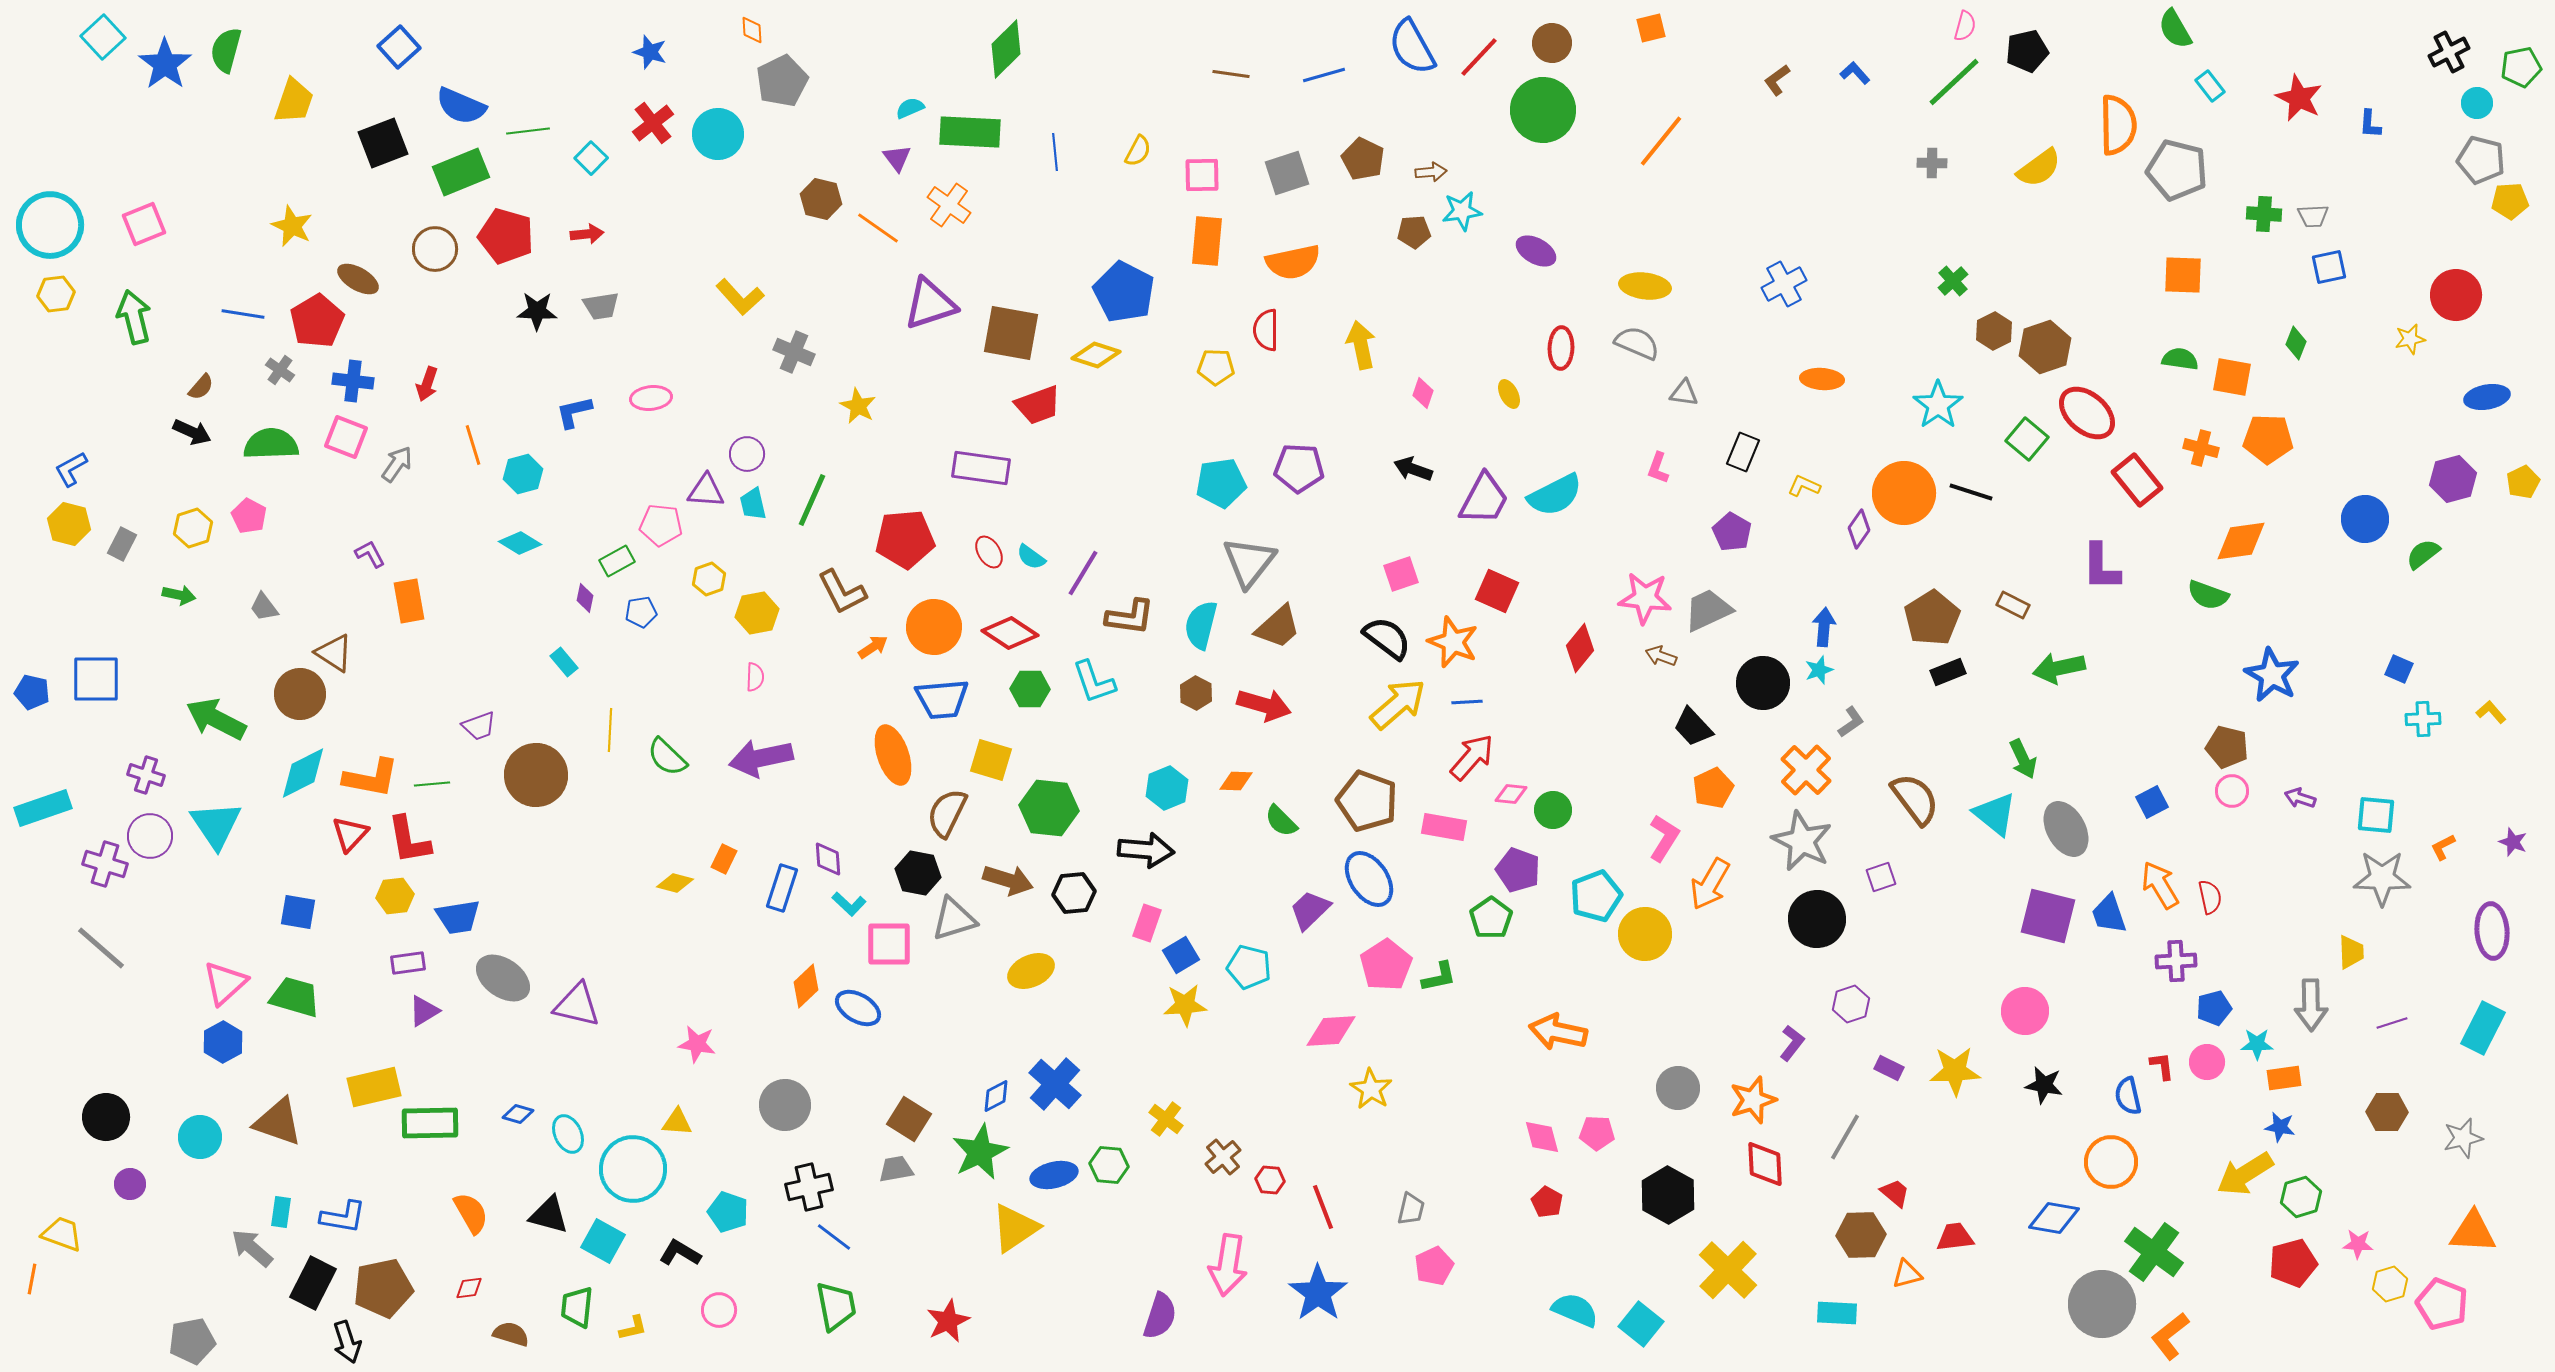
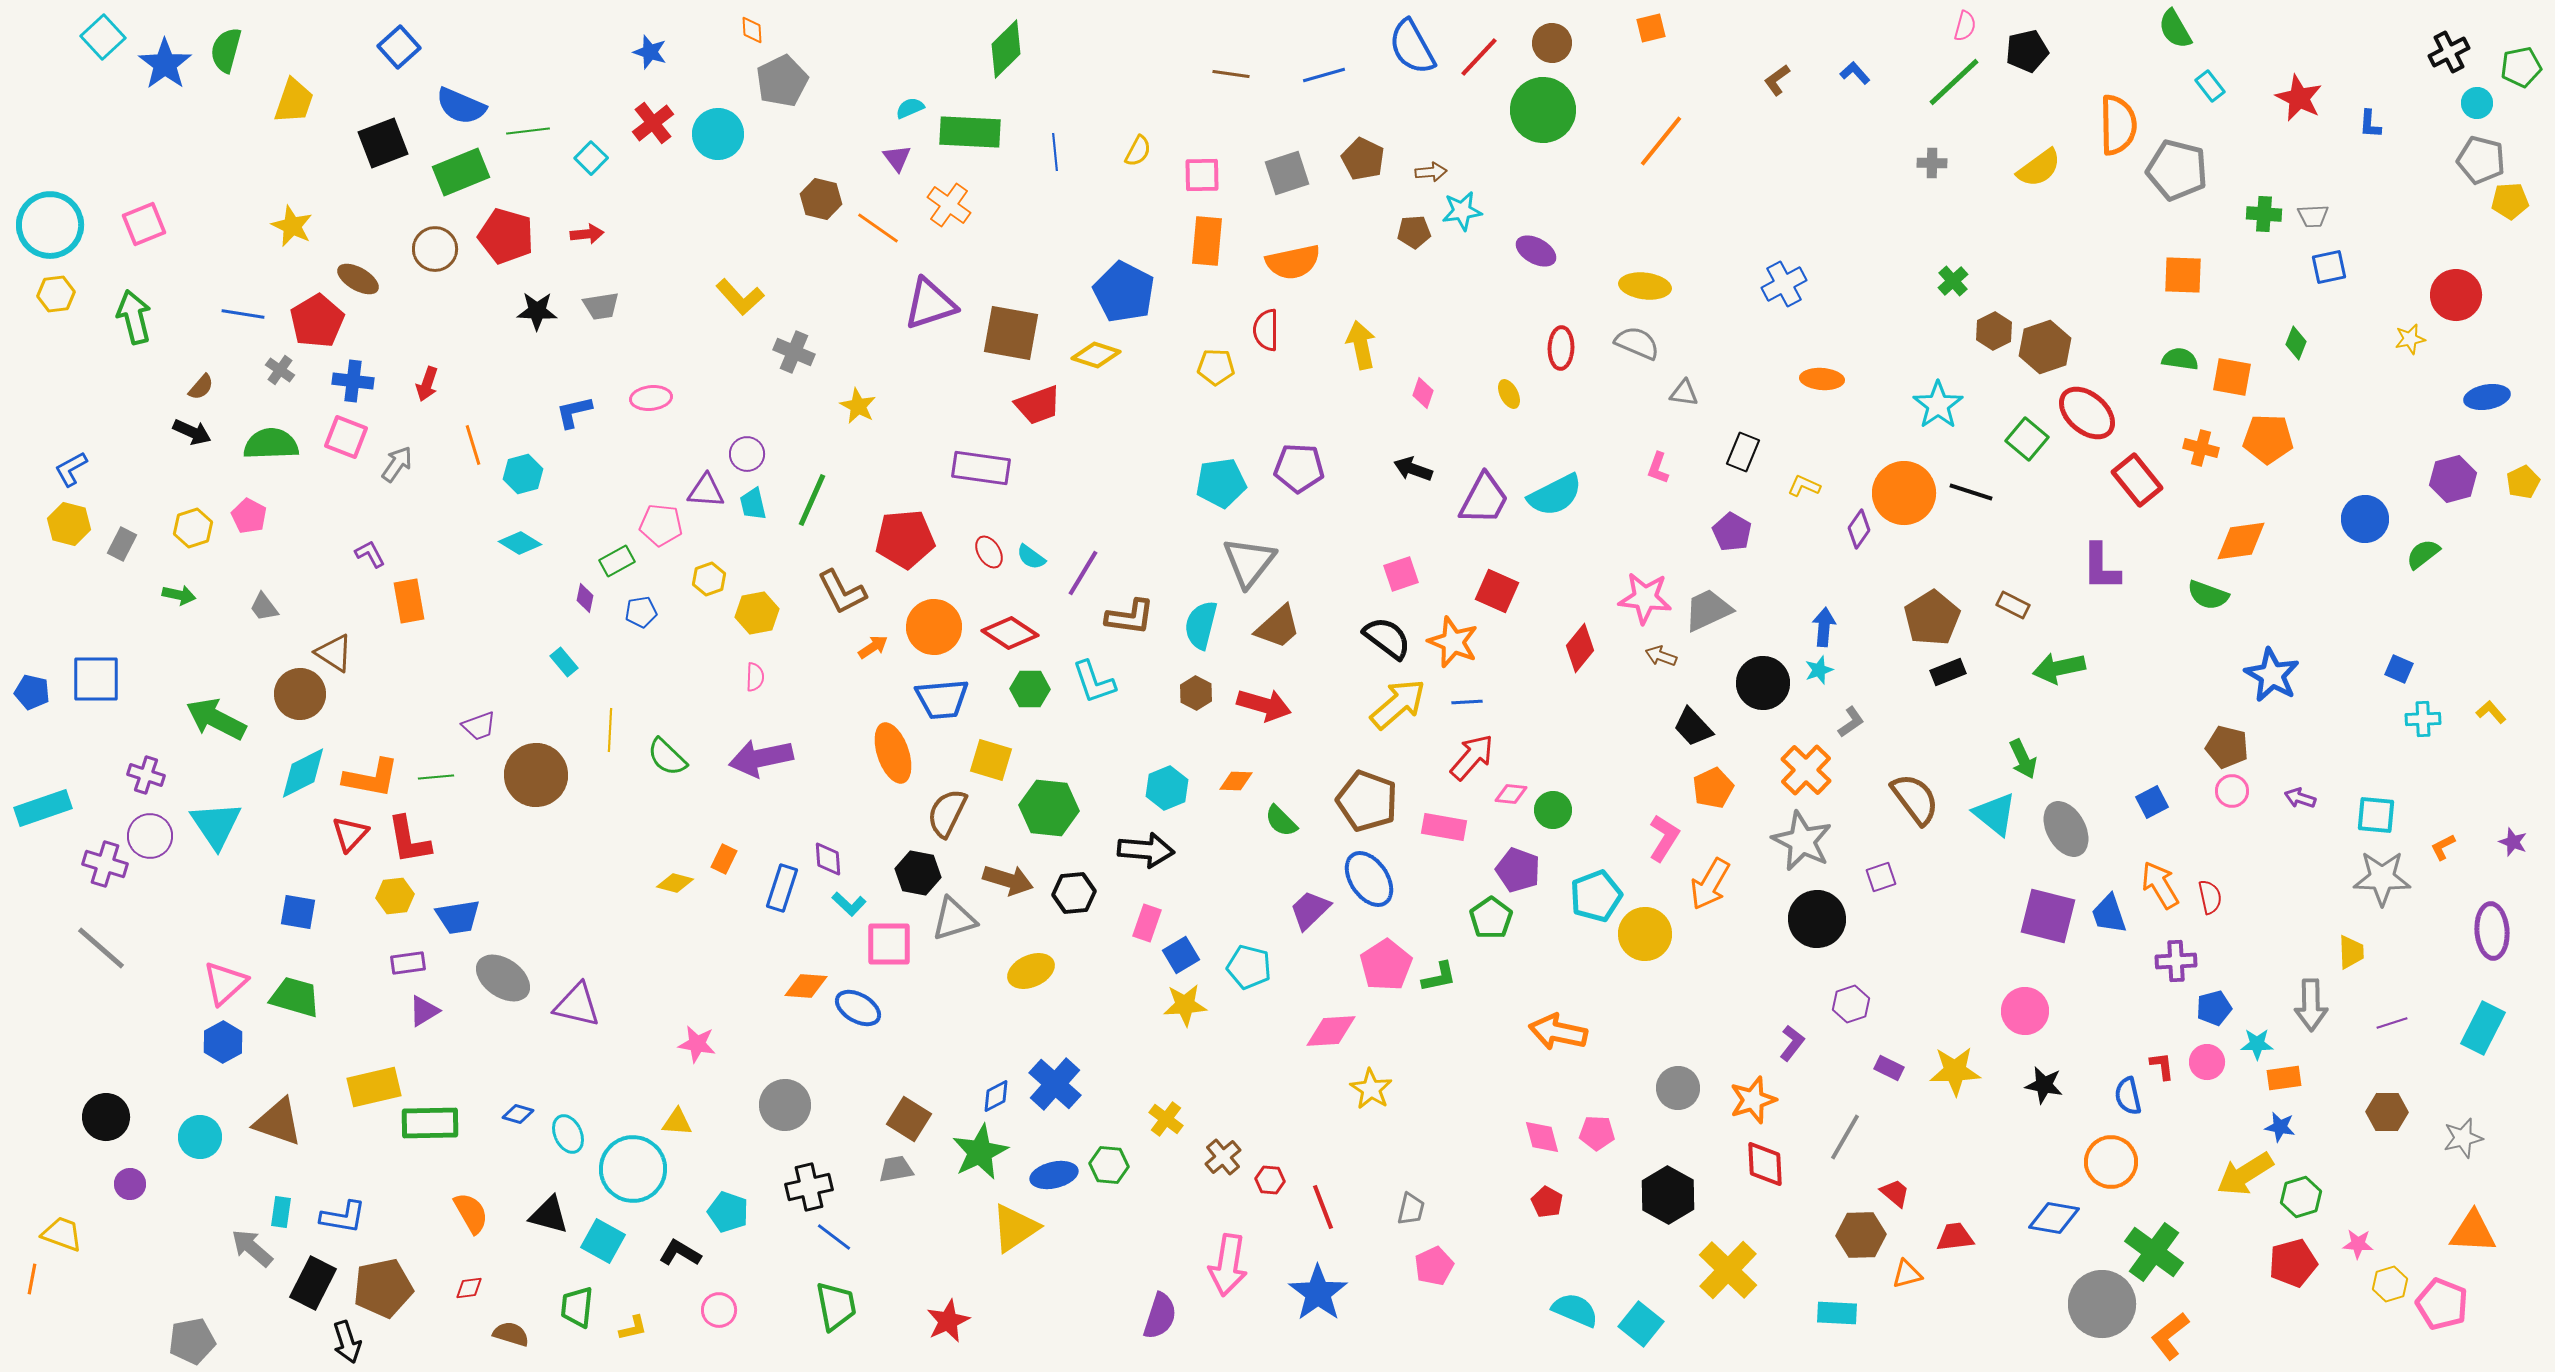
orange ellipse at (893, 755): moved 2 px up
green line at (432, 784): moved 4 px right, 7 px up
orange diamond at (806, 986): rotated 48 degrees clockwise
